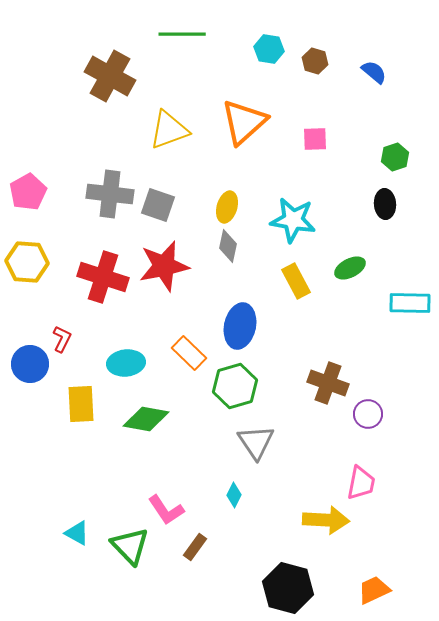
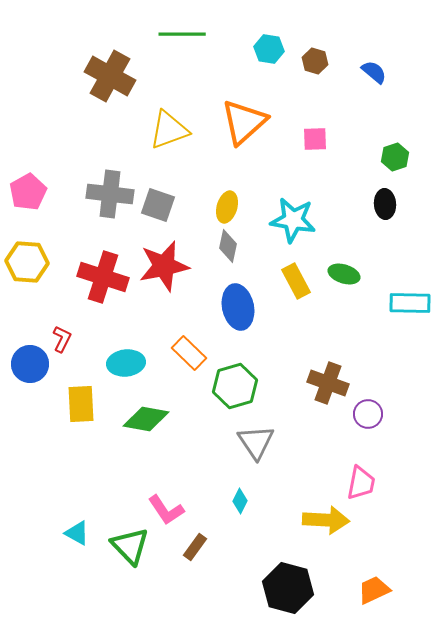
green ellipse at (350, 268): moved 6 px left, 6 px down; rotated 44 degrees clockwise
blue ellipse at (240, 326): moved 2 px left, 19 px up; rotated 24 degrees counterclockwise
cyan diamond at (234, 495): moved 6 px right, 6 px down
